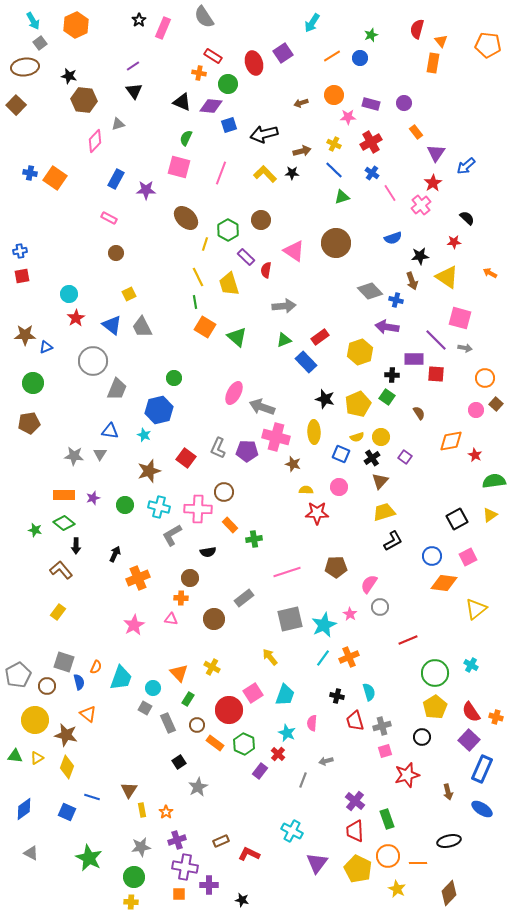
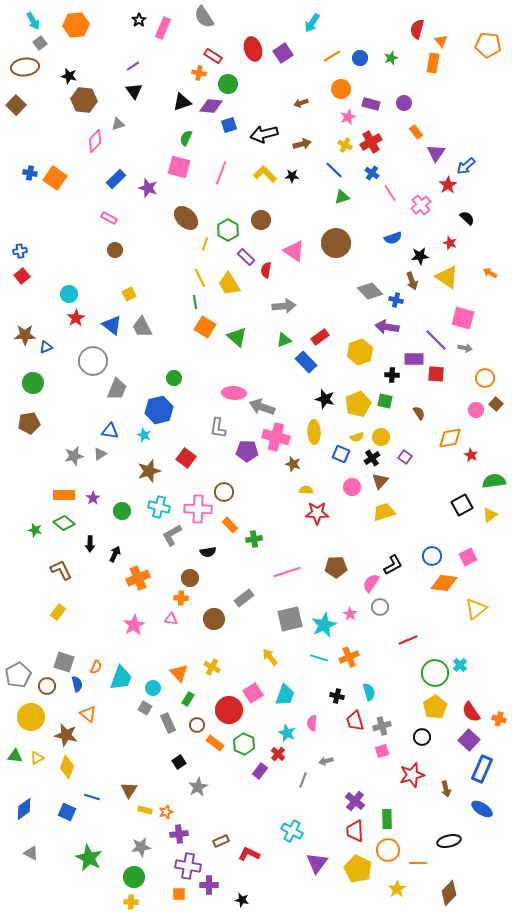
orange hexagon at (76, 25): rotated 20 degrees clockwise
green star at (371, 35): moved 20 px right, 23 px down
red ellipse at (254, 63): moved 1 px left, 14 px up
orange circle at (334, 95): moved 7 px right, 6 px up
black triangle at (182, 102): rotated 42 degrees counterclockwise
pink star at (348, 117): rotated 21 degrees counterclockwise
yellow cross at (334, 144): moved 11 px right, 1 px down
brown arrow at (302, 151): moved 7 px up
black star at (292, 173): moved 3 px down
blue rectangle at (116, 179): rotated 18 degrees clockwise
red star at (433, 183): moved 15 px right, 2 px down
purple star at (146, 190): moved 2 px right, 2 px up; rotated 18 degrees clockwise
red star at (454, 242): moved 4 px left, 1 px down; rotated 24 degrees clockwise
brown circle at (116, 253): moved 1 px left, 3 px up
red square at (22, 276): rotated 28 degrees counterclockwise
yellow line at (198, 277): moved 2 px right, 1 px down
yellow trapezoid at (229, 284): rotated 15 degrees counterclockwise
pink square at (460, 318): moved 3 px right
pink ellipse at (234, 393): rotated 65 degrees clockwise
green square at (387, 397): moved 2 px left, 4 px down; rotated 21 degrees counterclockwise
orange diamond at (451, 441): moved 1 px left, 3 px up
gray L-shape at (218, 448): moved 20 px up; rotated 15 degrees counterclockwise
gray triangle at (100, 454): rotated 24 degrees clockwise
red star at (475, 455): moved 4 px left
gray star at (74, 456): rotated 18 degrees counterclockwise
pink circle at (339, 487): moved 13 px right
purple star at (93, 498): rotated 16 degrees counterclockwise
green circle at (125, 505): moved 3 px left, 6 px down
black square at (457, 519): moved 5 px right, 14 px up
black L-shape at (393, 541): moved 24 px down
black arrow at (76, 546): moved 14 px right, 2 px up
brown L-shape at (61, 570): rotated 15 degrees clockwise
pink semicircle at (369, 584): moved 2 px right, 1 px up
cyan line at (323, 658): moved 4 px left; rotated 72 degrees clockwise
cyan cross at (471, 665): moved 11 px left; rotated 16 degrees clockwise
blue semicircle at (79, 682): moved 2 px left, 2 px down
orange cross at (496, 717): moved 3 px right, 2 px down
yellow circle at (35, 720): moved 4 px left, 3 px up
pink square at (385, 751): moved 3 px left
red star at (407, 775): moved 5 px right
brown arrow at (448, 792): moved 2 px left, 3 px up
yellow rectangle at (142, 810): moved 3 px right; rotated 64 degrees counterclockwise
orange star at (166, 812): rotated 16 degrees clockwise
green rectangle at (387, 819): rotated 18 degrees clockwise
purple cross at (177, 840): moved 2 px right, 6 px up; rotated 12 degrees clockwise
orange circle at (388, 856): moved 6 px up
purple cross at (185, 867): moved 3 px right, 1 px up
yellow star at (397, 889): rotated 12 degrees clockwise
